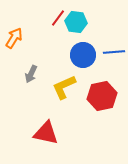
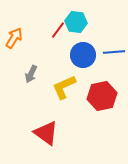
red line: moved 12 px down
red triangle: rotated 24 degrees clockwise
